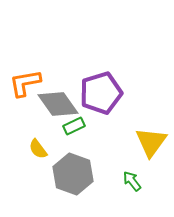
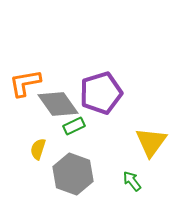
yellow semicircle: rotated 55 degrees clockwise
